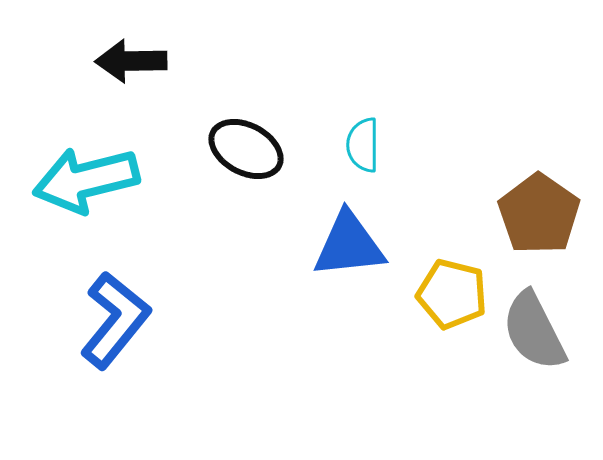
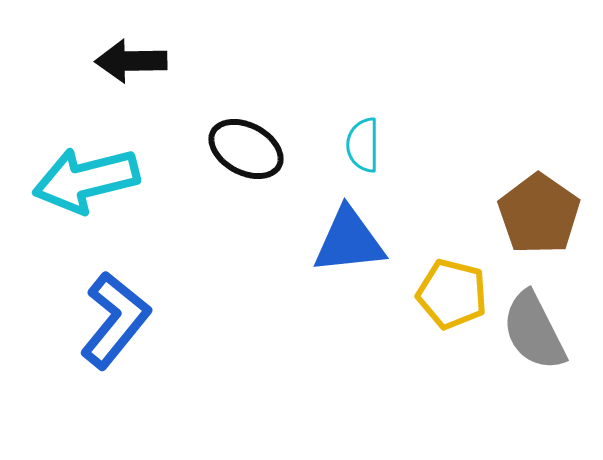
blue triangle: moved 4 px up
